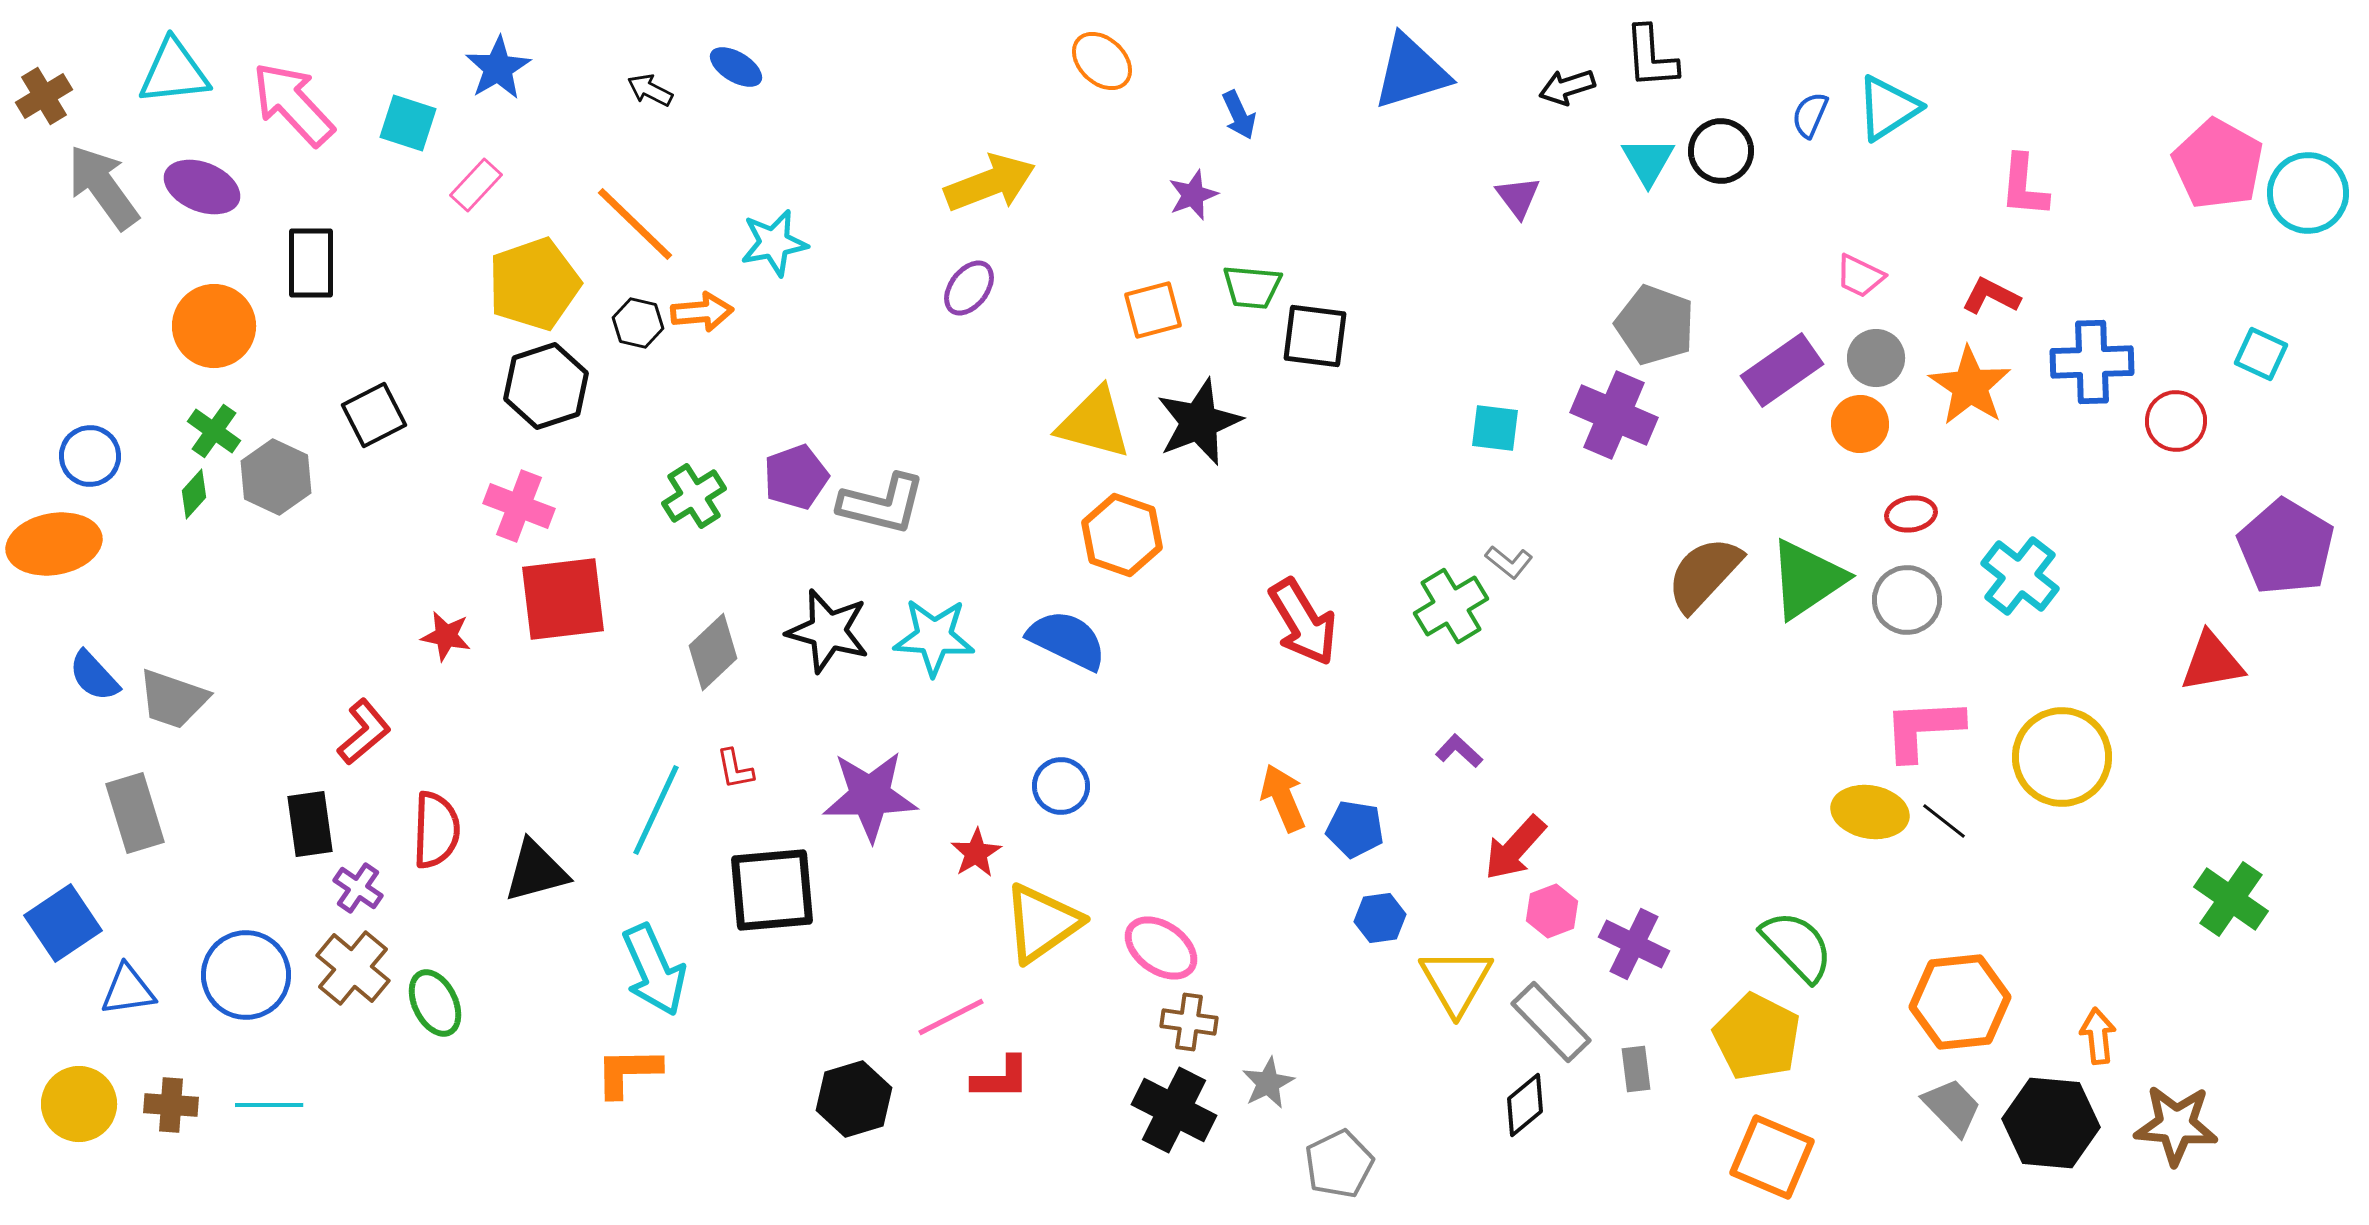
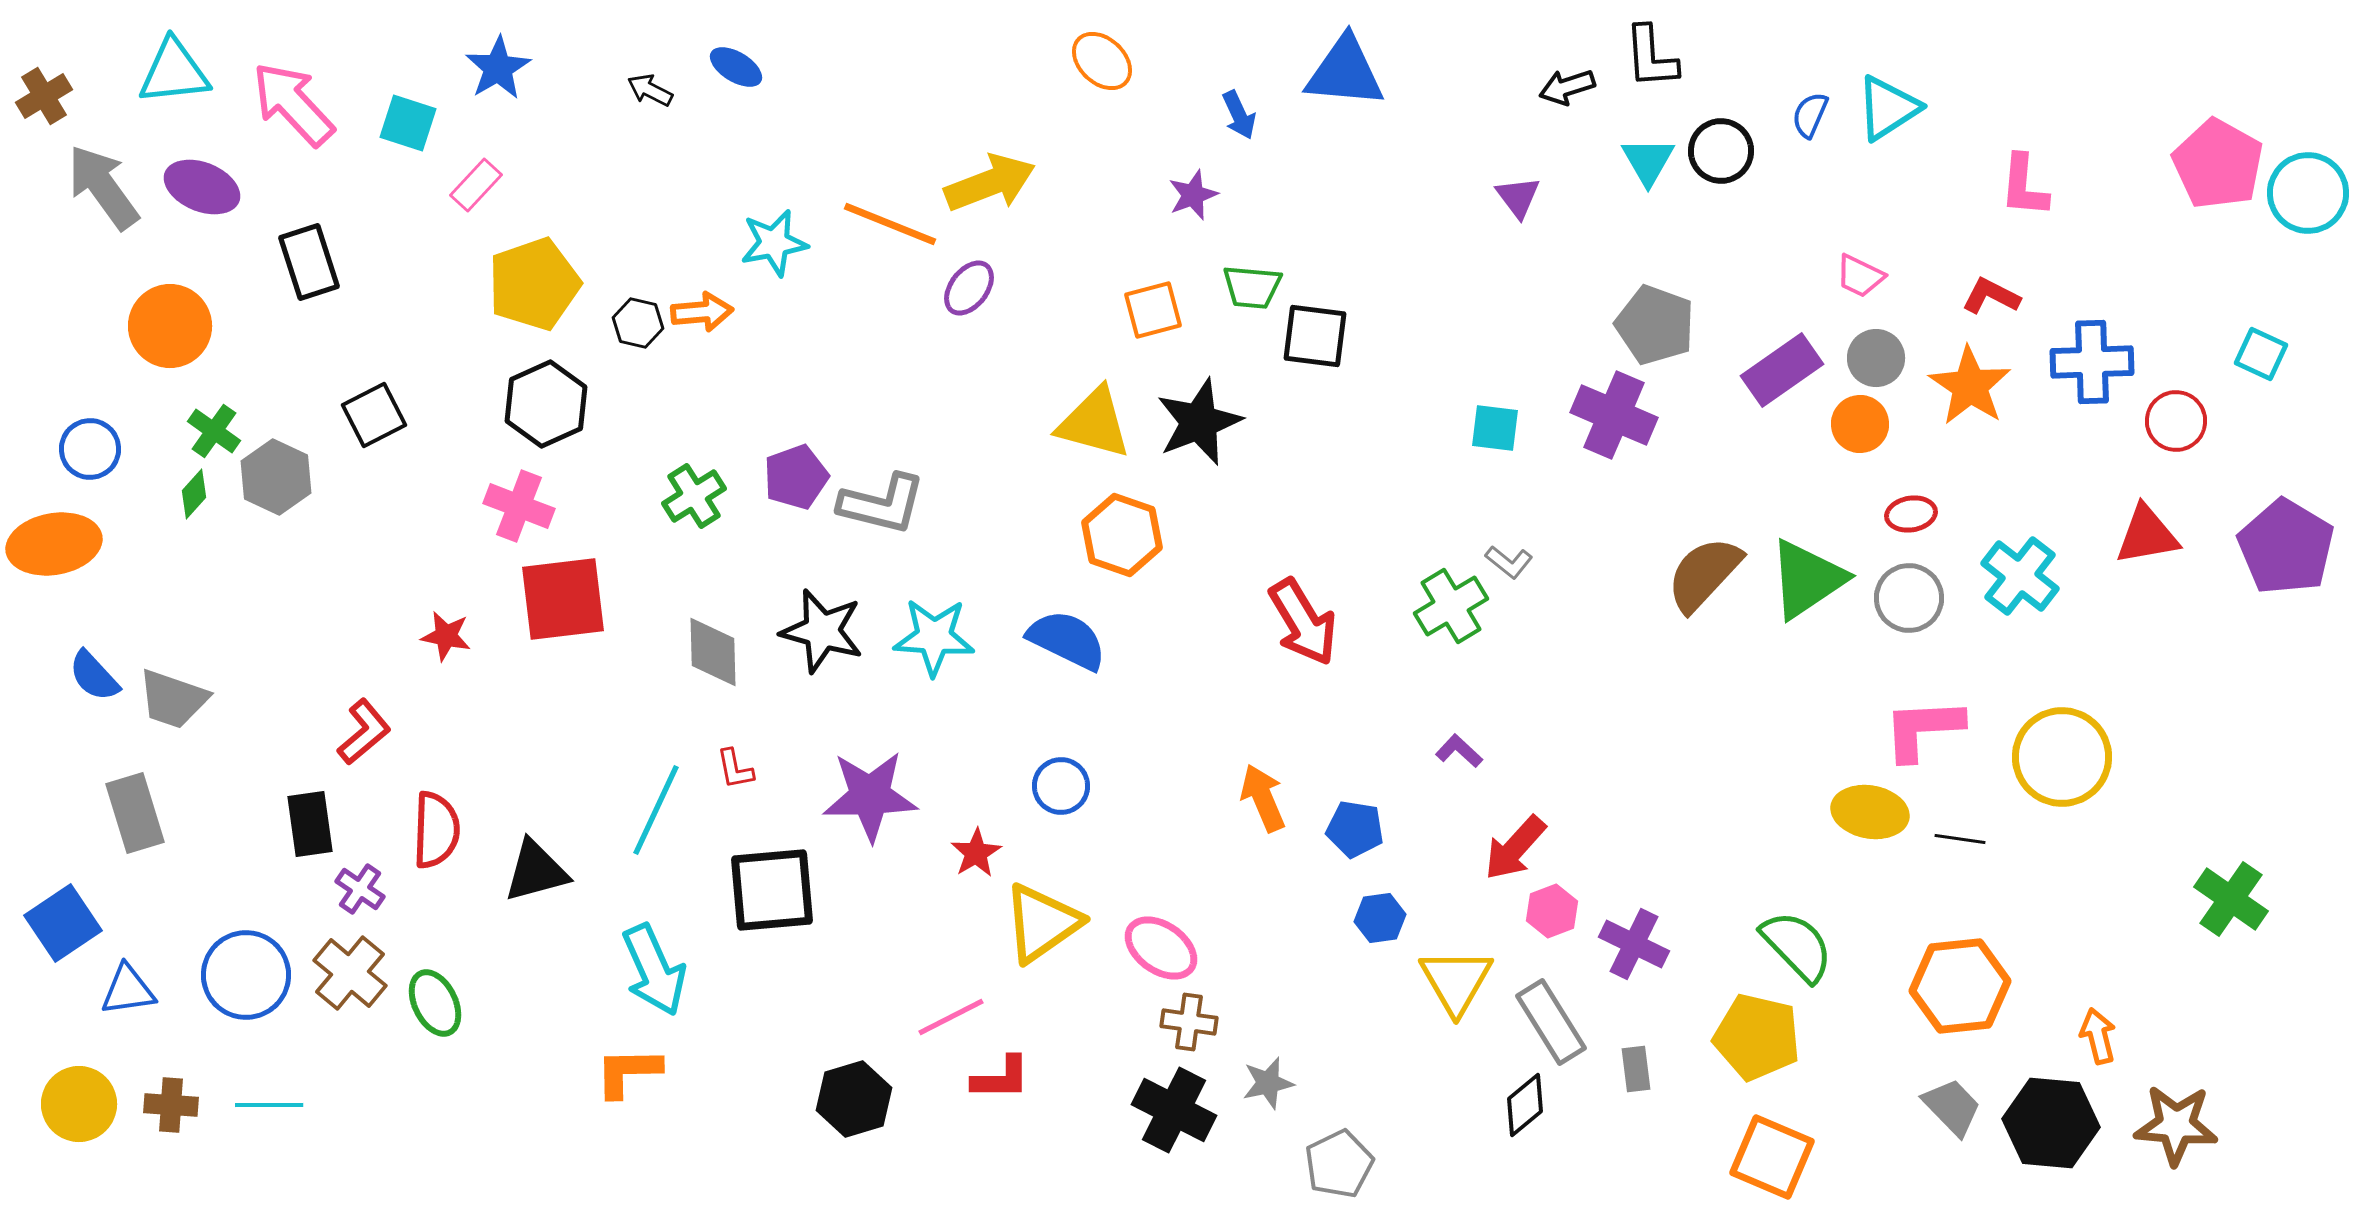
blue triangle at (1411, 72): moved 66 px left; rotated 22 degrees clockwise
orange line at (635, 224): moved 255 px right; rotated 22 degrees counterclockwise
black rectangle at (311, 263): moved 2 px left, 1 px up; rotated 18 degrees counterclockwise
orange circle at (214, 326): moved 44 px left
black hexagon at (546, 386): moved 18 px down; rotated 6 degrees counterclockwise
blue circle at (90, 456): moved 7 px up
gray circle at (1907, 600): moved 2 px right, 2 px up
black star at (828, 631): moved 6 px left
gray diamond at (713, 652): rotated 48 degrees counterclockwise
red triangle at (2212, 662): moved 65 px left, 127 px up
orange arrow at (1283, 798): moved 20 px left
black line at (1944, 821): moved 16 px right, 18 px down; rotated 30 degrees counterclockwise
purple cross at (358, 888): moved 2 px right, 1 px down
brown cross at (353, 968): moved 3 px left, 5 px down
orange hexagon at (1960, 1002): moved 16 px up
gray rectangle at (1551, 1022): rotated 12 degrees clockwise
orange arrow at (2098, 1036): rotated 8 degrees counterclockwise
yellow pentagon at (1757, 1037): rotated 14 degrees counterclockwise
gray star at (1268, 1083): rotated 14 degrees clockwise
